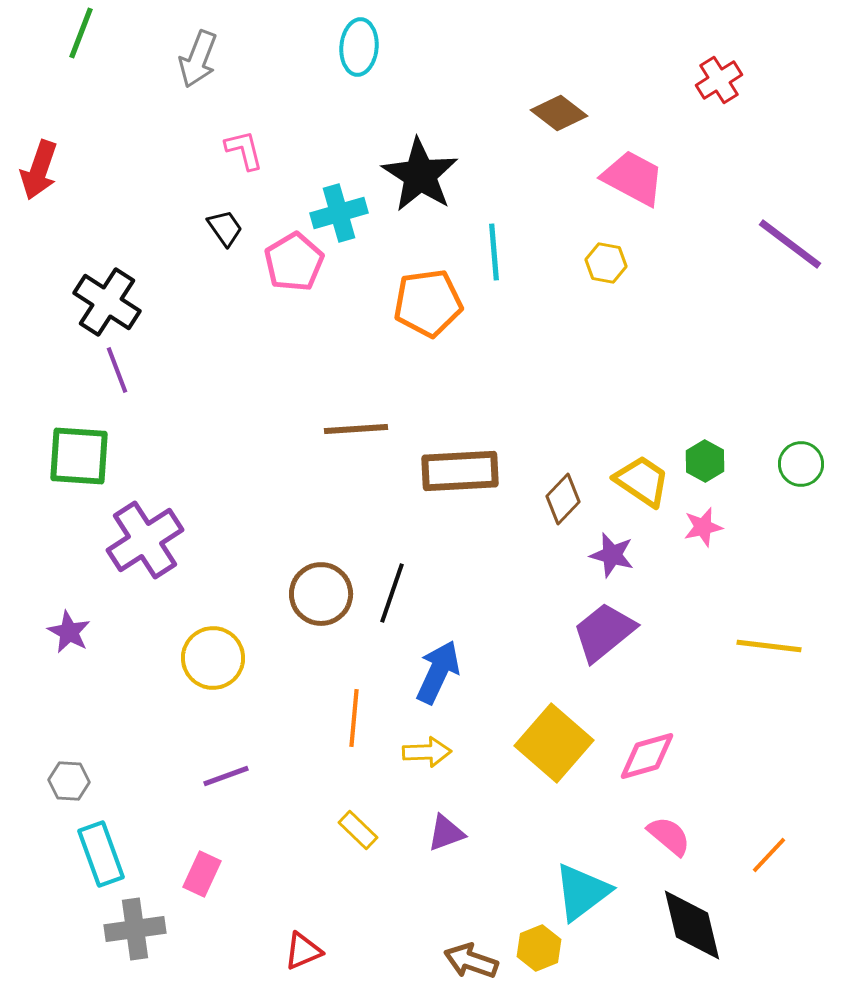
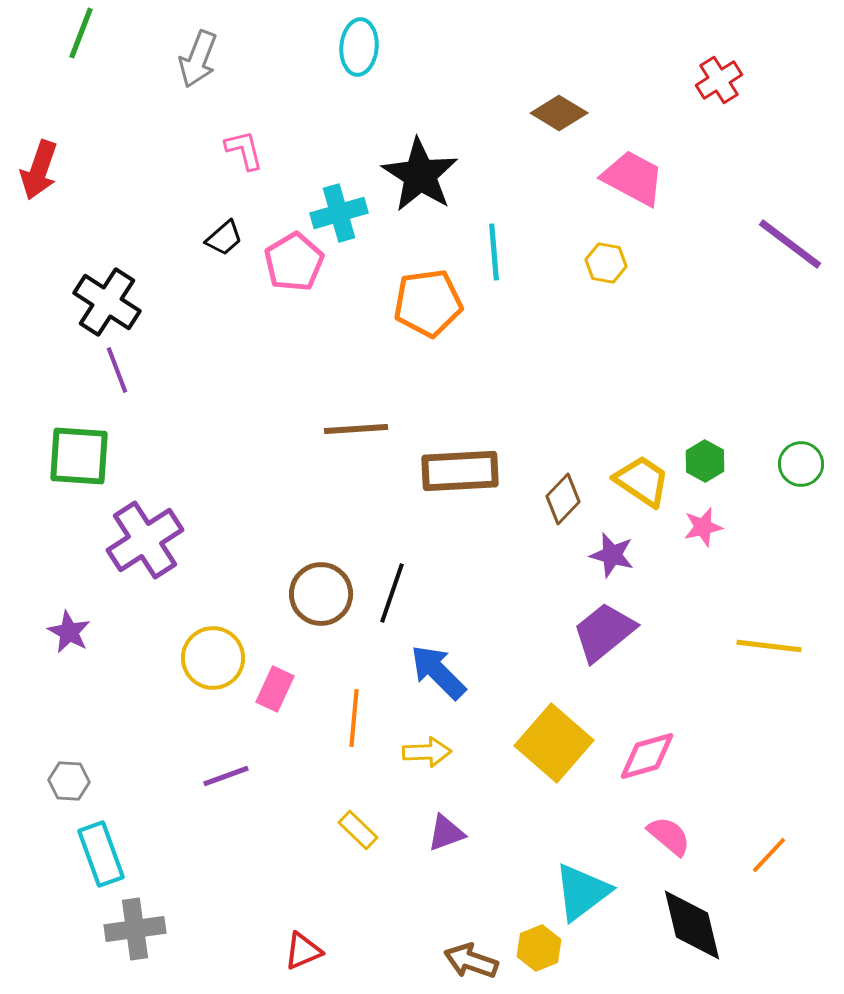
brown diamond at (559, 113): rotated 6 degrees counterclockwise
black trapezoid at (225, 228): moved 1 px left, 10 px down; rotated 84 degrees clockwise
blue arrow at (438, 672): rotated 70 degrees counterclockwise
pink rectangle at (202, 874): moved 73 px right, 185 px up
